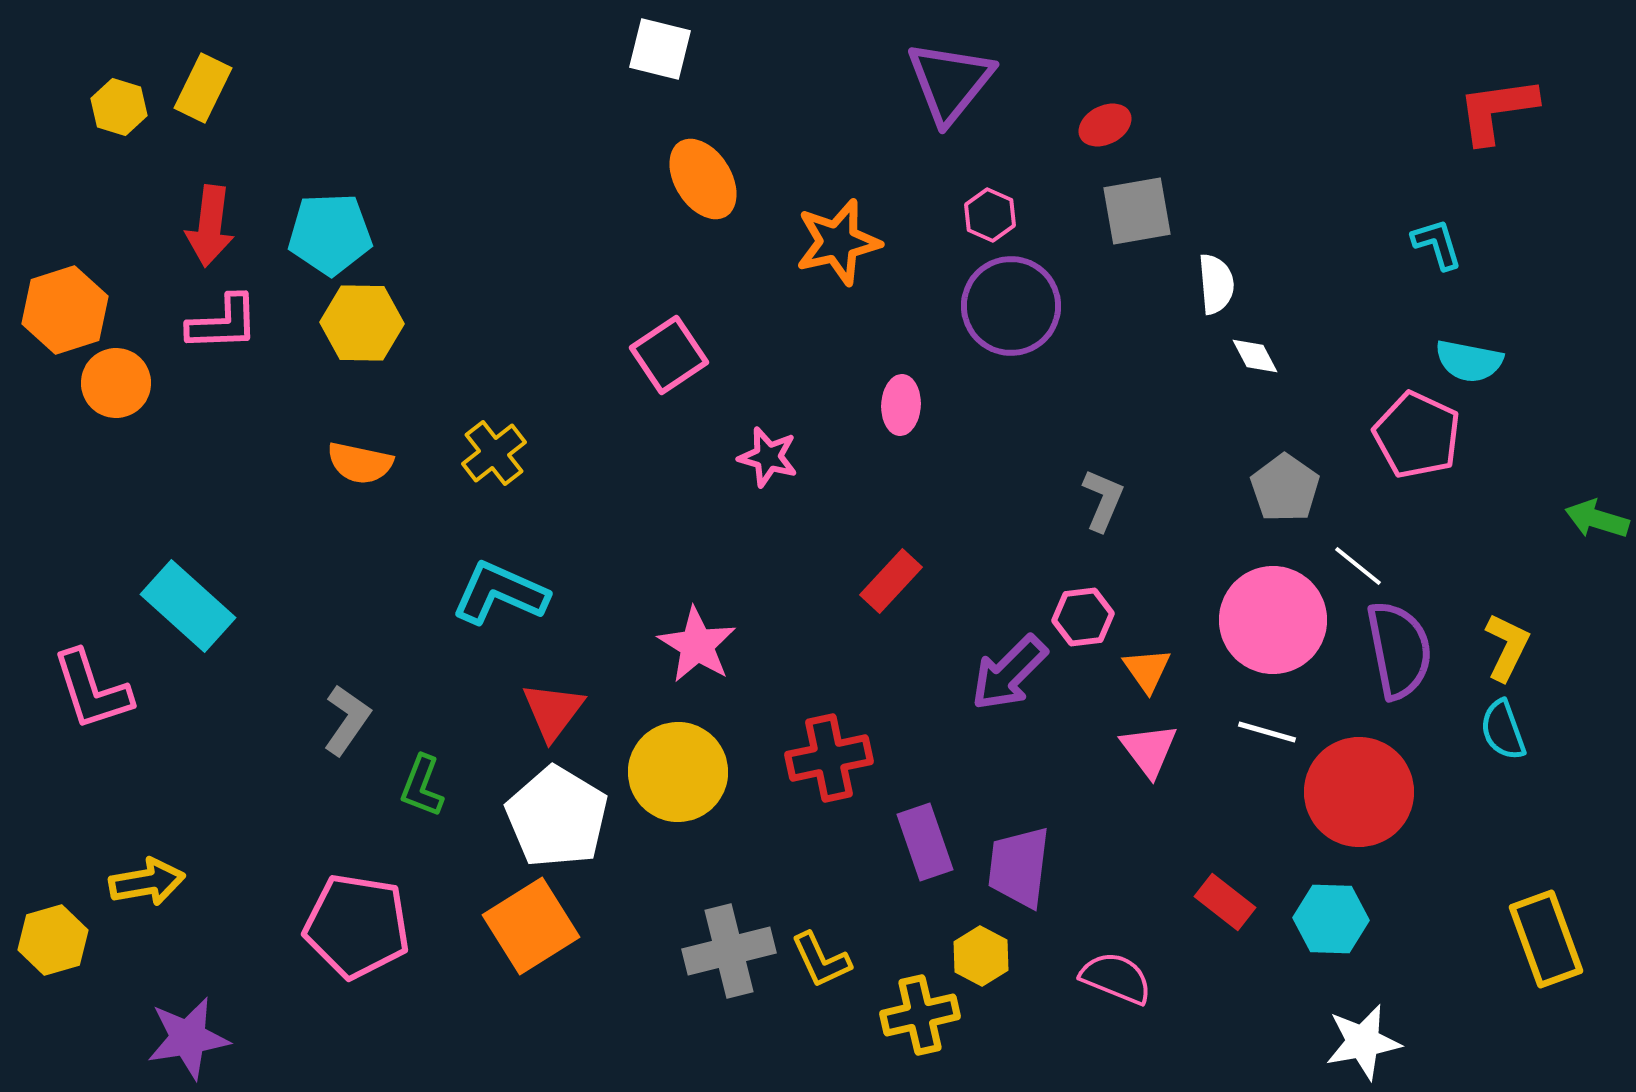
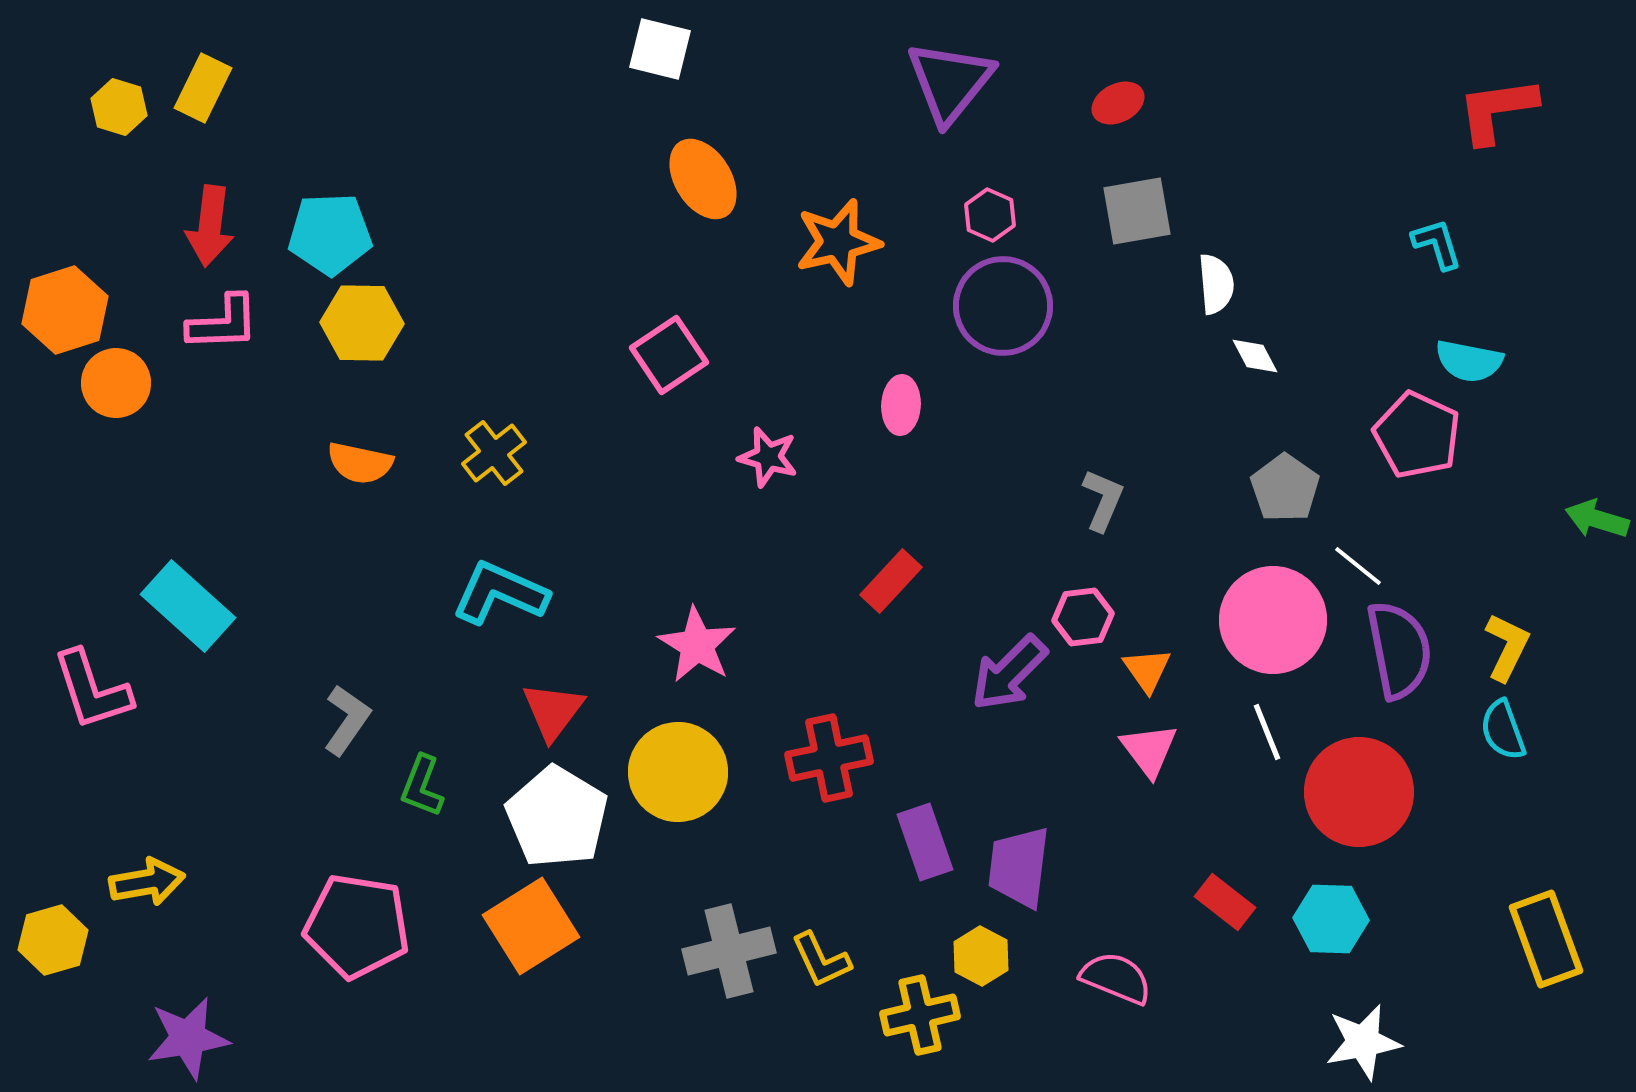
red ellipse at (1105, 125): moved 13 px right, 22 px up
purple circle at (1011, 306): moved 8 px left
white line at (1267, 732): rotated 52 degrees clockwise
